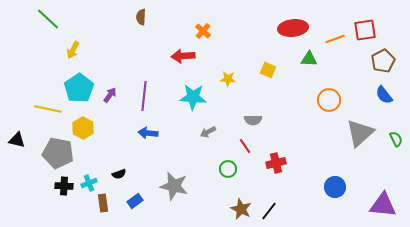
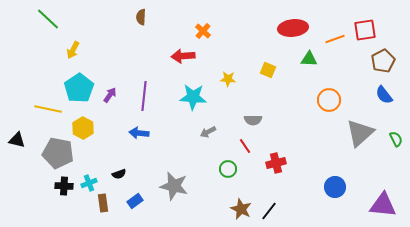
blue arrow: moved 9 px left
